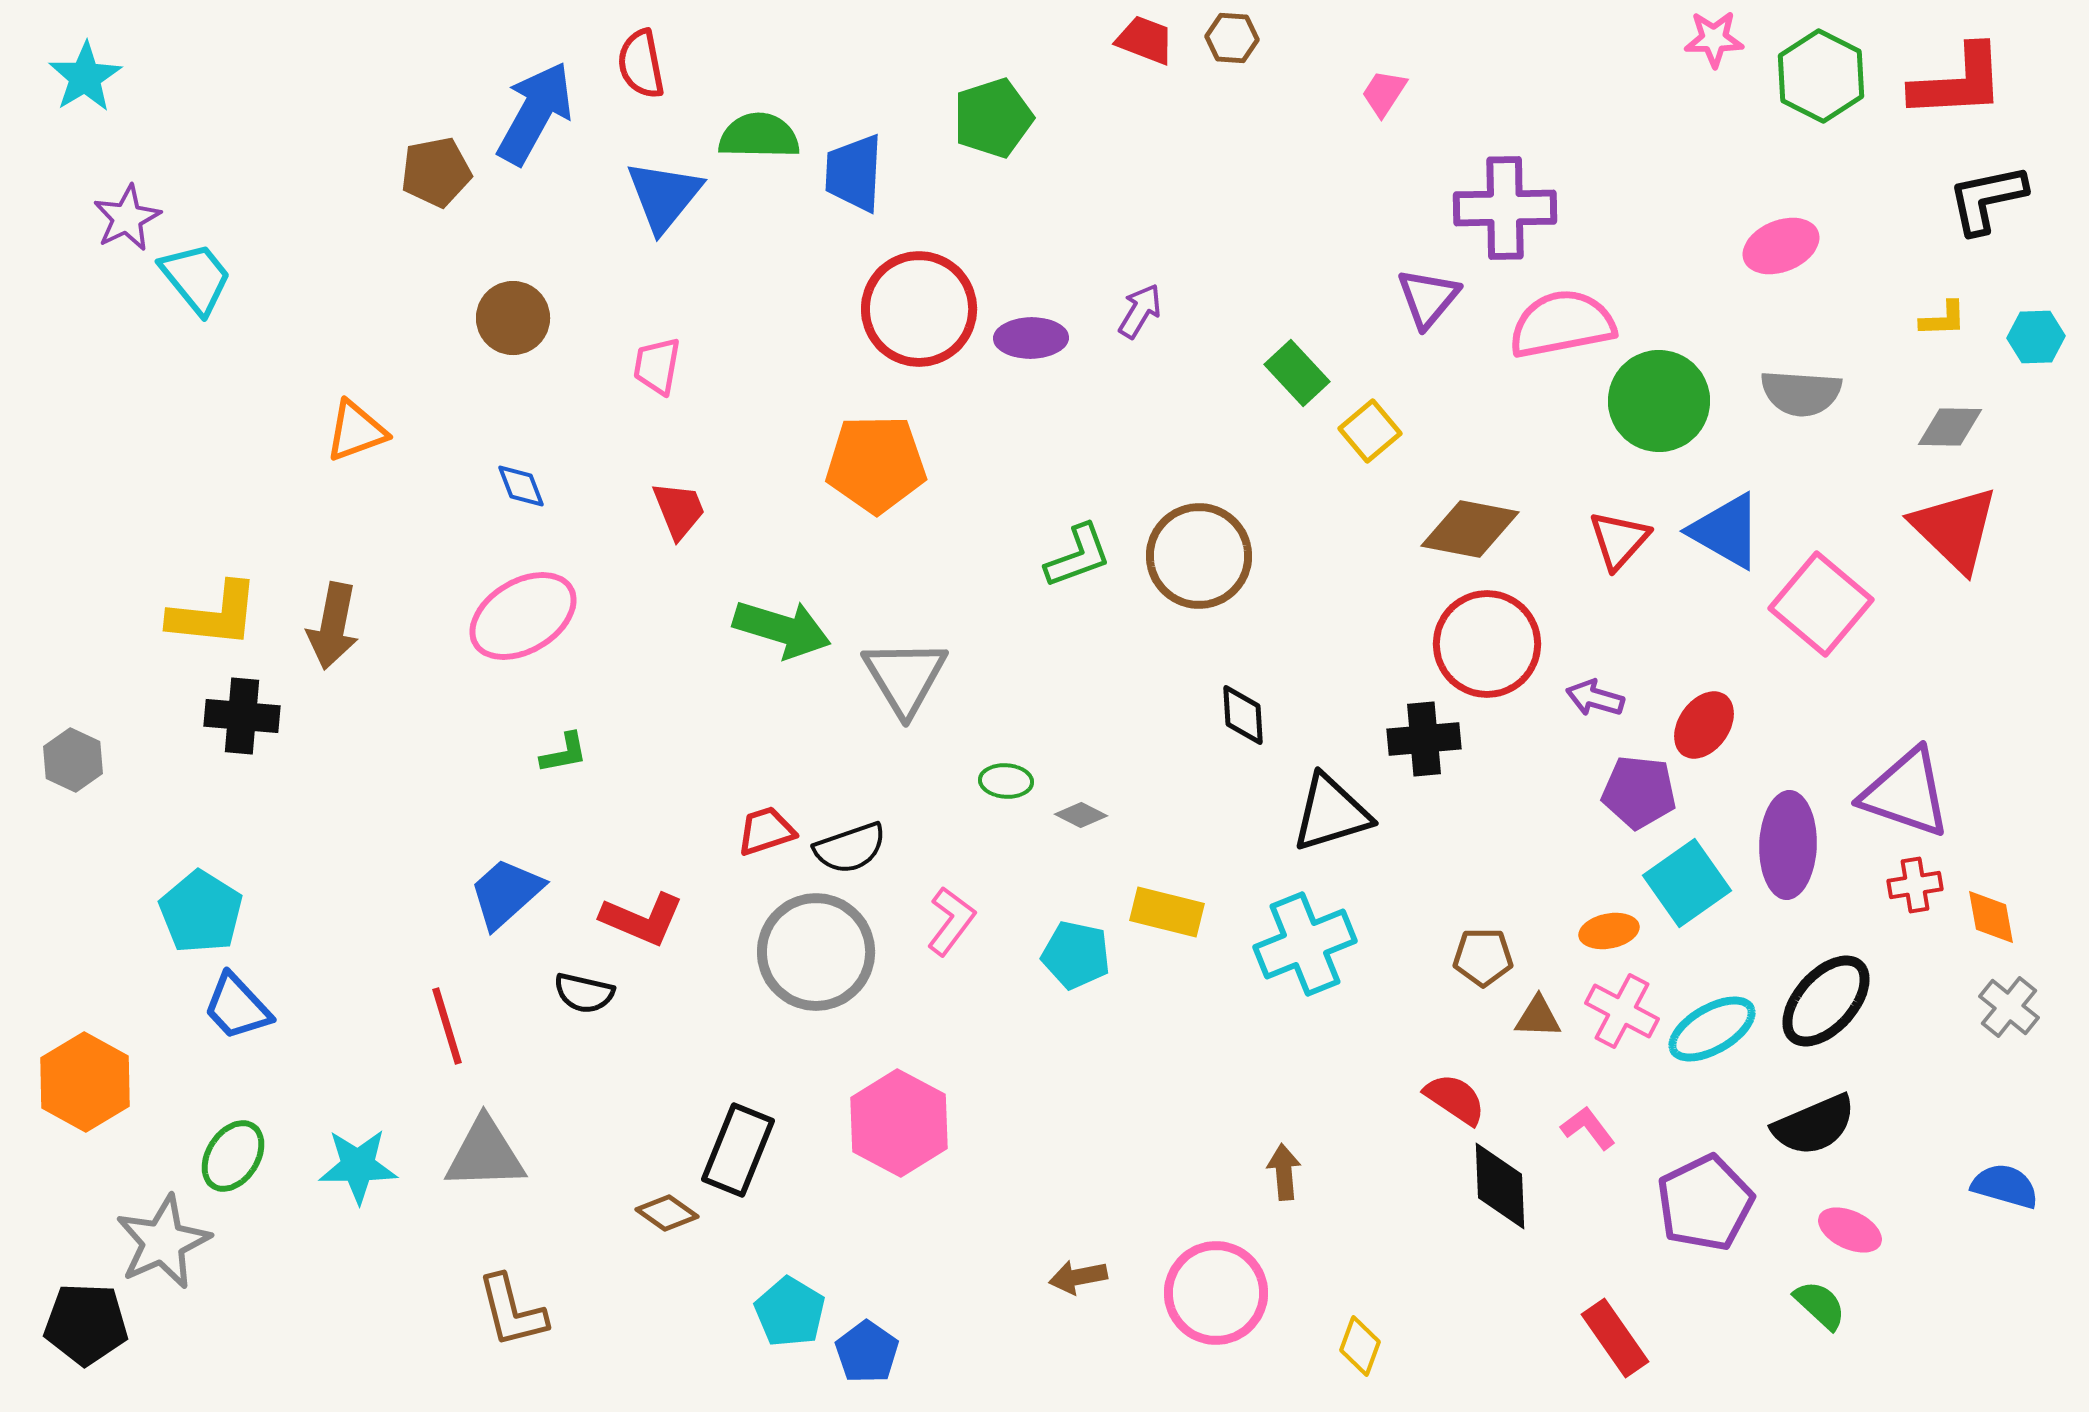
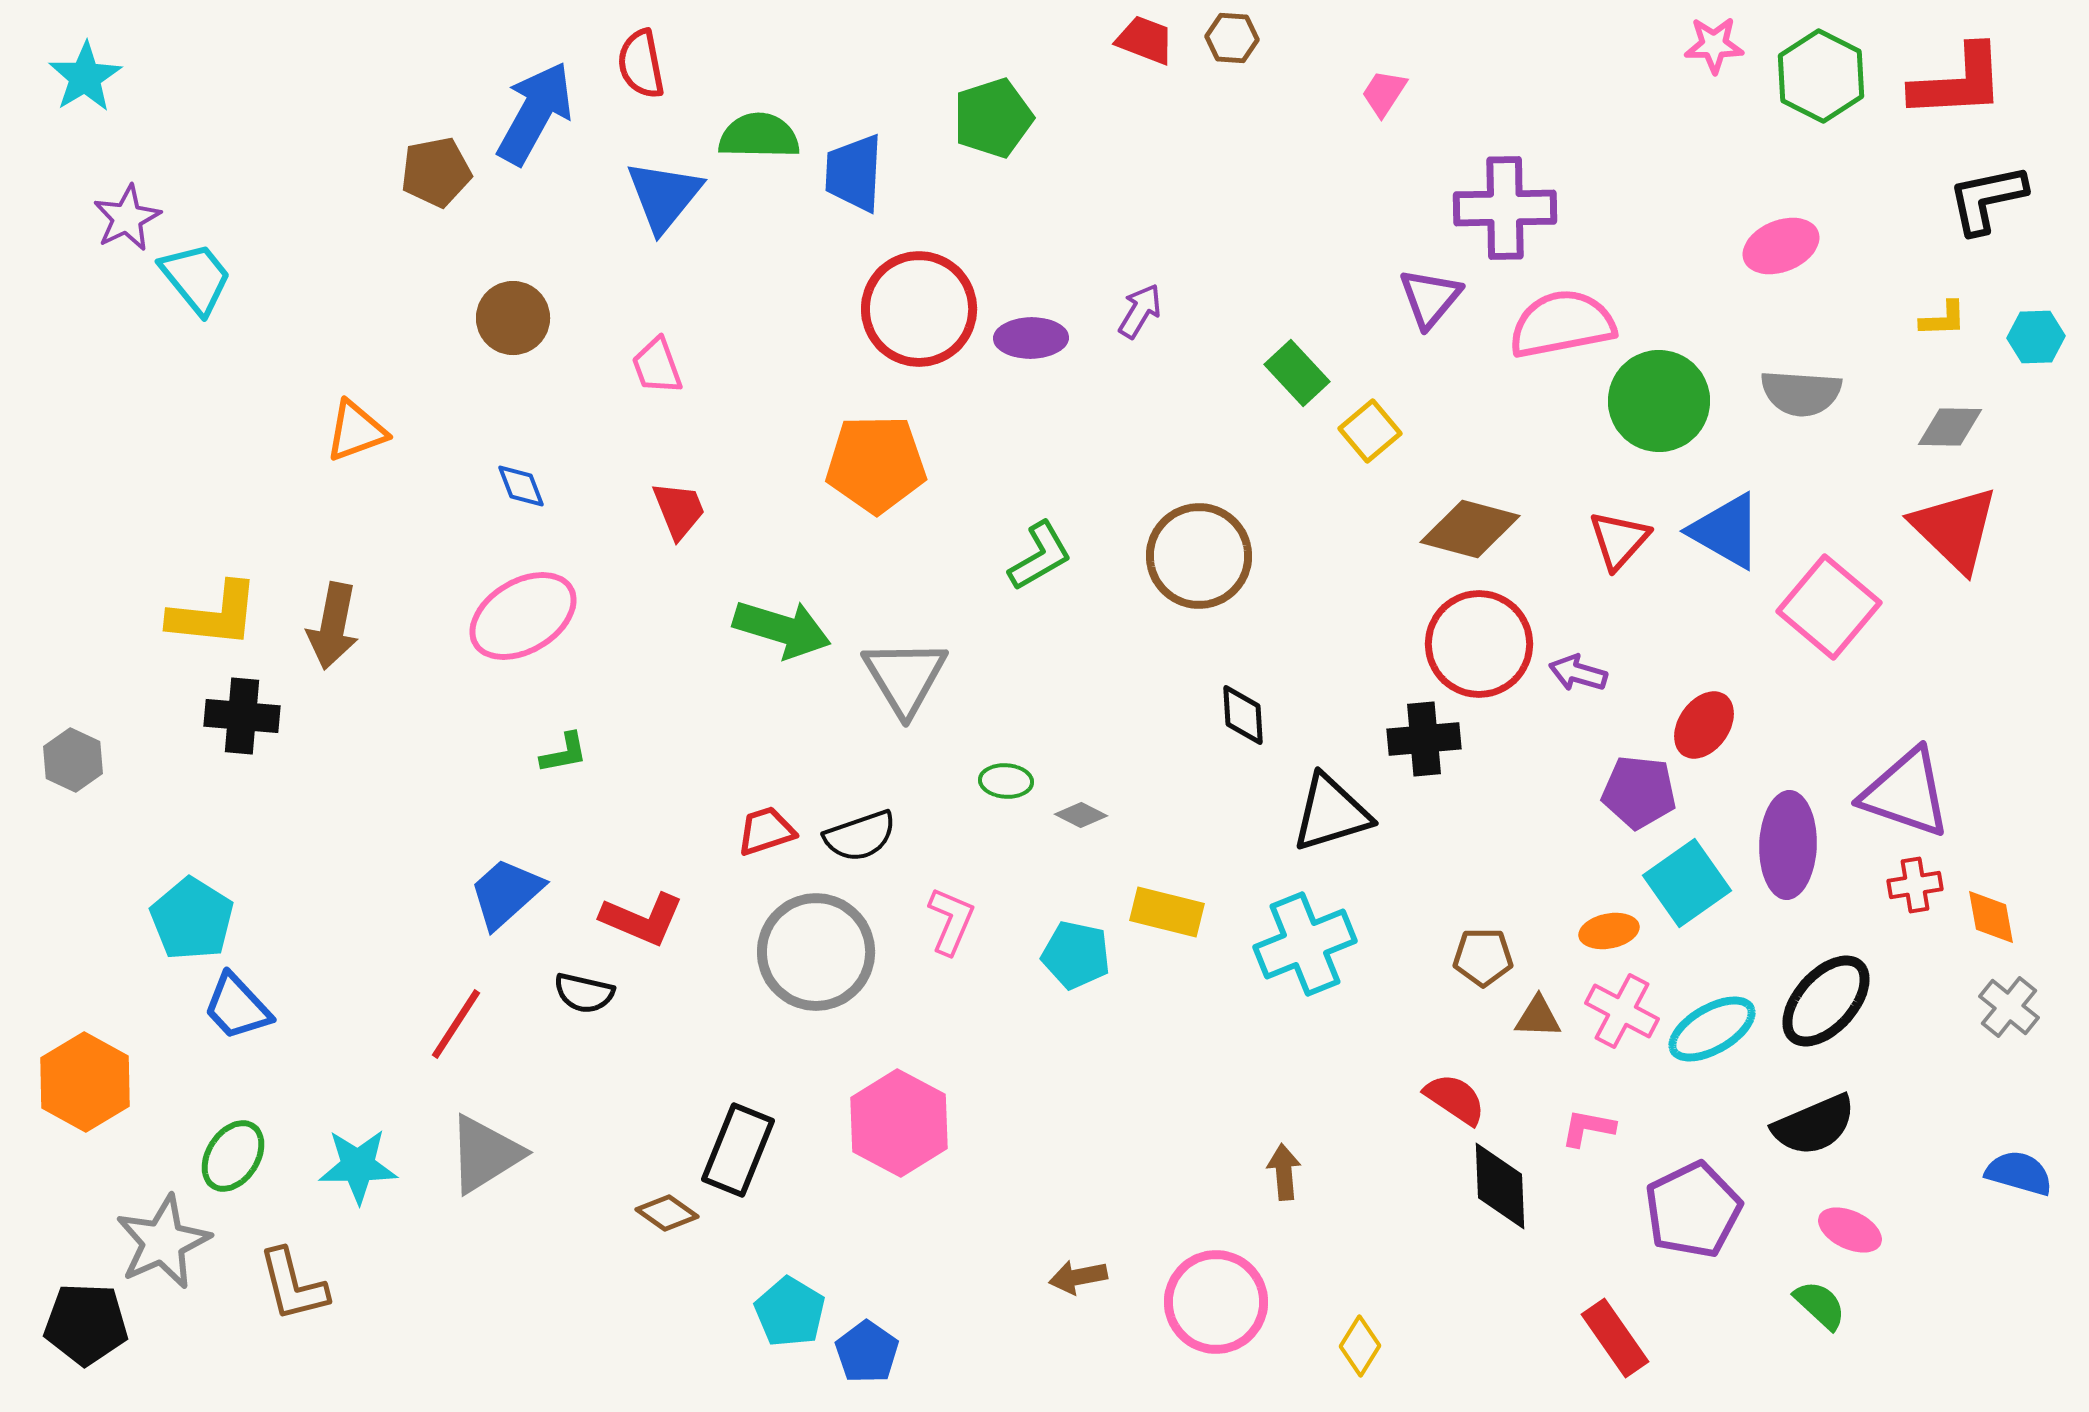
pink star at (1714, 39): moved 6 px down
purple triangle at (1428, 298): moved 2 px right
pink trapezoid at (657, 366): rotated 30 degrees counterclockwise
brown diamond at (1470, 529): rotated 4 degrees clockwise
green L-shape at (1078, 556): moved 38 px left; rotated 10 degrees counterclockwise
pink square at (1821, 604): moved 8 px right, 3 px down
red circle at (1487, 644): moved 8 px left
purple arrow at (1595, 698): moved 17 px left, 25 px up
black semicircle at (850, 848): moved 10 px right, 12 px up
cyan pentagon at (201, 912): moved 9 px left, 7 px down
pink L-shape at (951, 921): rotated 14 degrees counterclockwise
red line at (447, 1026): moved 9 px right, 2 px up; rotated 50 degrees clockwise
pink L-shape at (1588, 1128): rotated 42 degrees counterclockwise
gray triangle at (485, 1154): rotated 30 degrees counterclockwise
blue semicircle at (2005, 1186): moved 14 px right, 13 px up
purple pentagon at (1705, 1203): moved 12 px left, 7 px down
pink circle at (1216, 1293): moved 9 px down
brown L-shape at (512, 1311): moved 219 px left, 26 px up
yellow diamond at (1360, 1346): rotated 12 degrees clockwise
